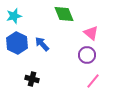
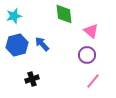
green diamond: rotated 15 degrees clockwise
pink triangle: moved 2 px up
blue hexagon: moved 2 px down; rotated 20 degrees clockwise
black cross: rotated 32 degrees counterclockwise
